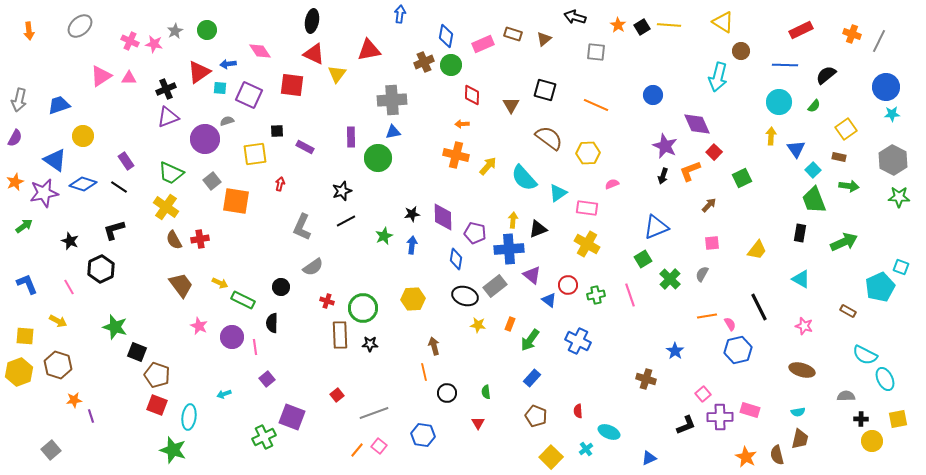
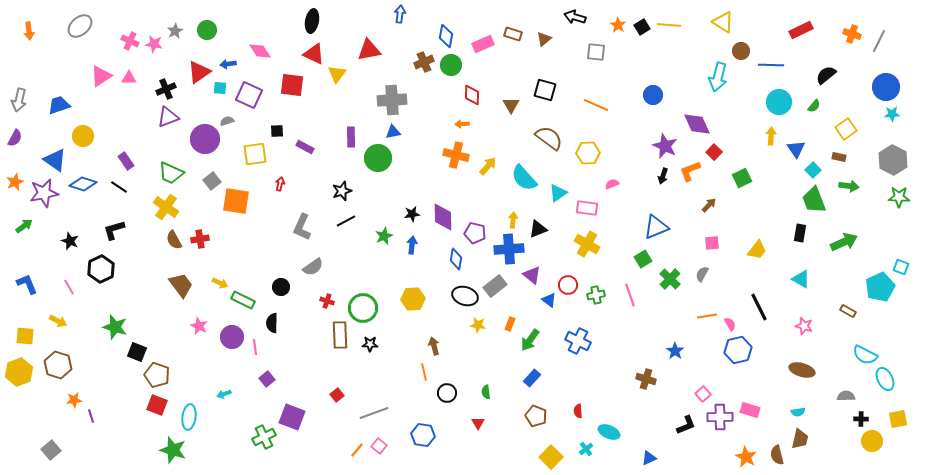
blue line at (785, 65): moved 14 px left
